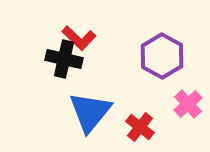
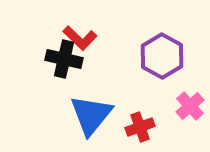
red L-shape: moved 1 px right
pink cross: moved 2 px right, 2 px down
blue triangle: moved 1 px right, 3 px down
red cross: rotated 32 degrees clockwise
